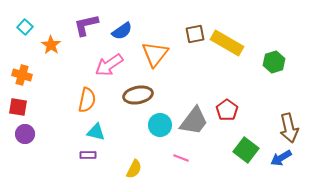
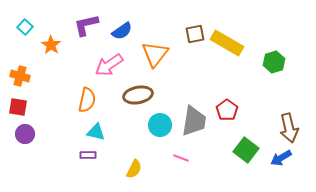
orange cross: moved 2 px left, 1 px down
gray trapezoid: rotated 28 degrees counterclockwise
